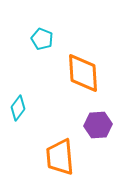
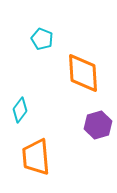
cyan diamond: moved 2 px right, 2 px down
purple hexagon: rotated 12 degrees counterclockwise
orange trapezoid: moved 24 px left
